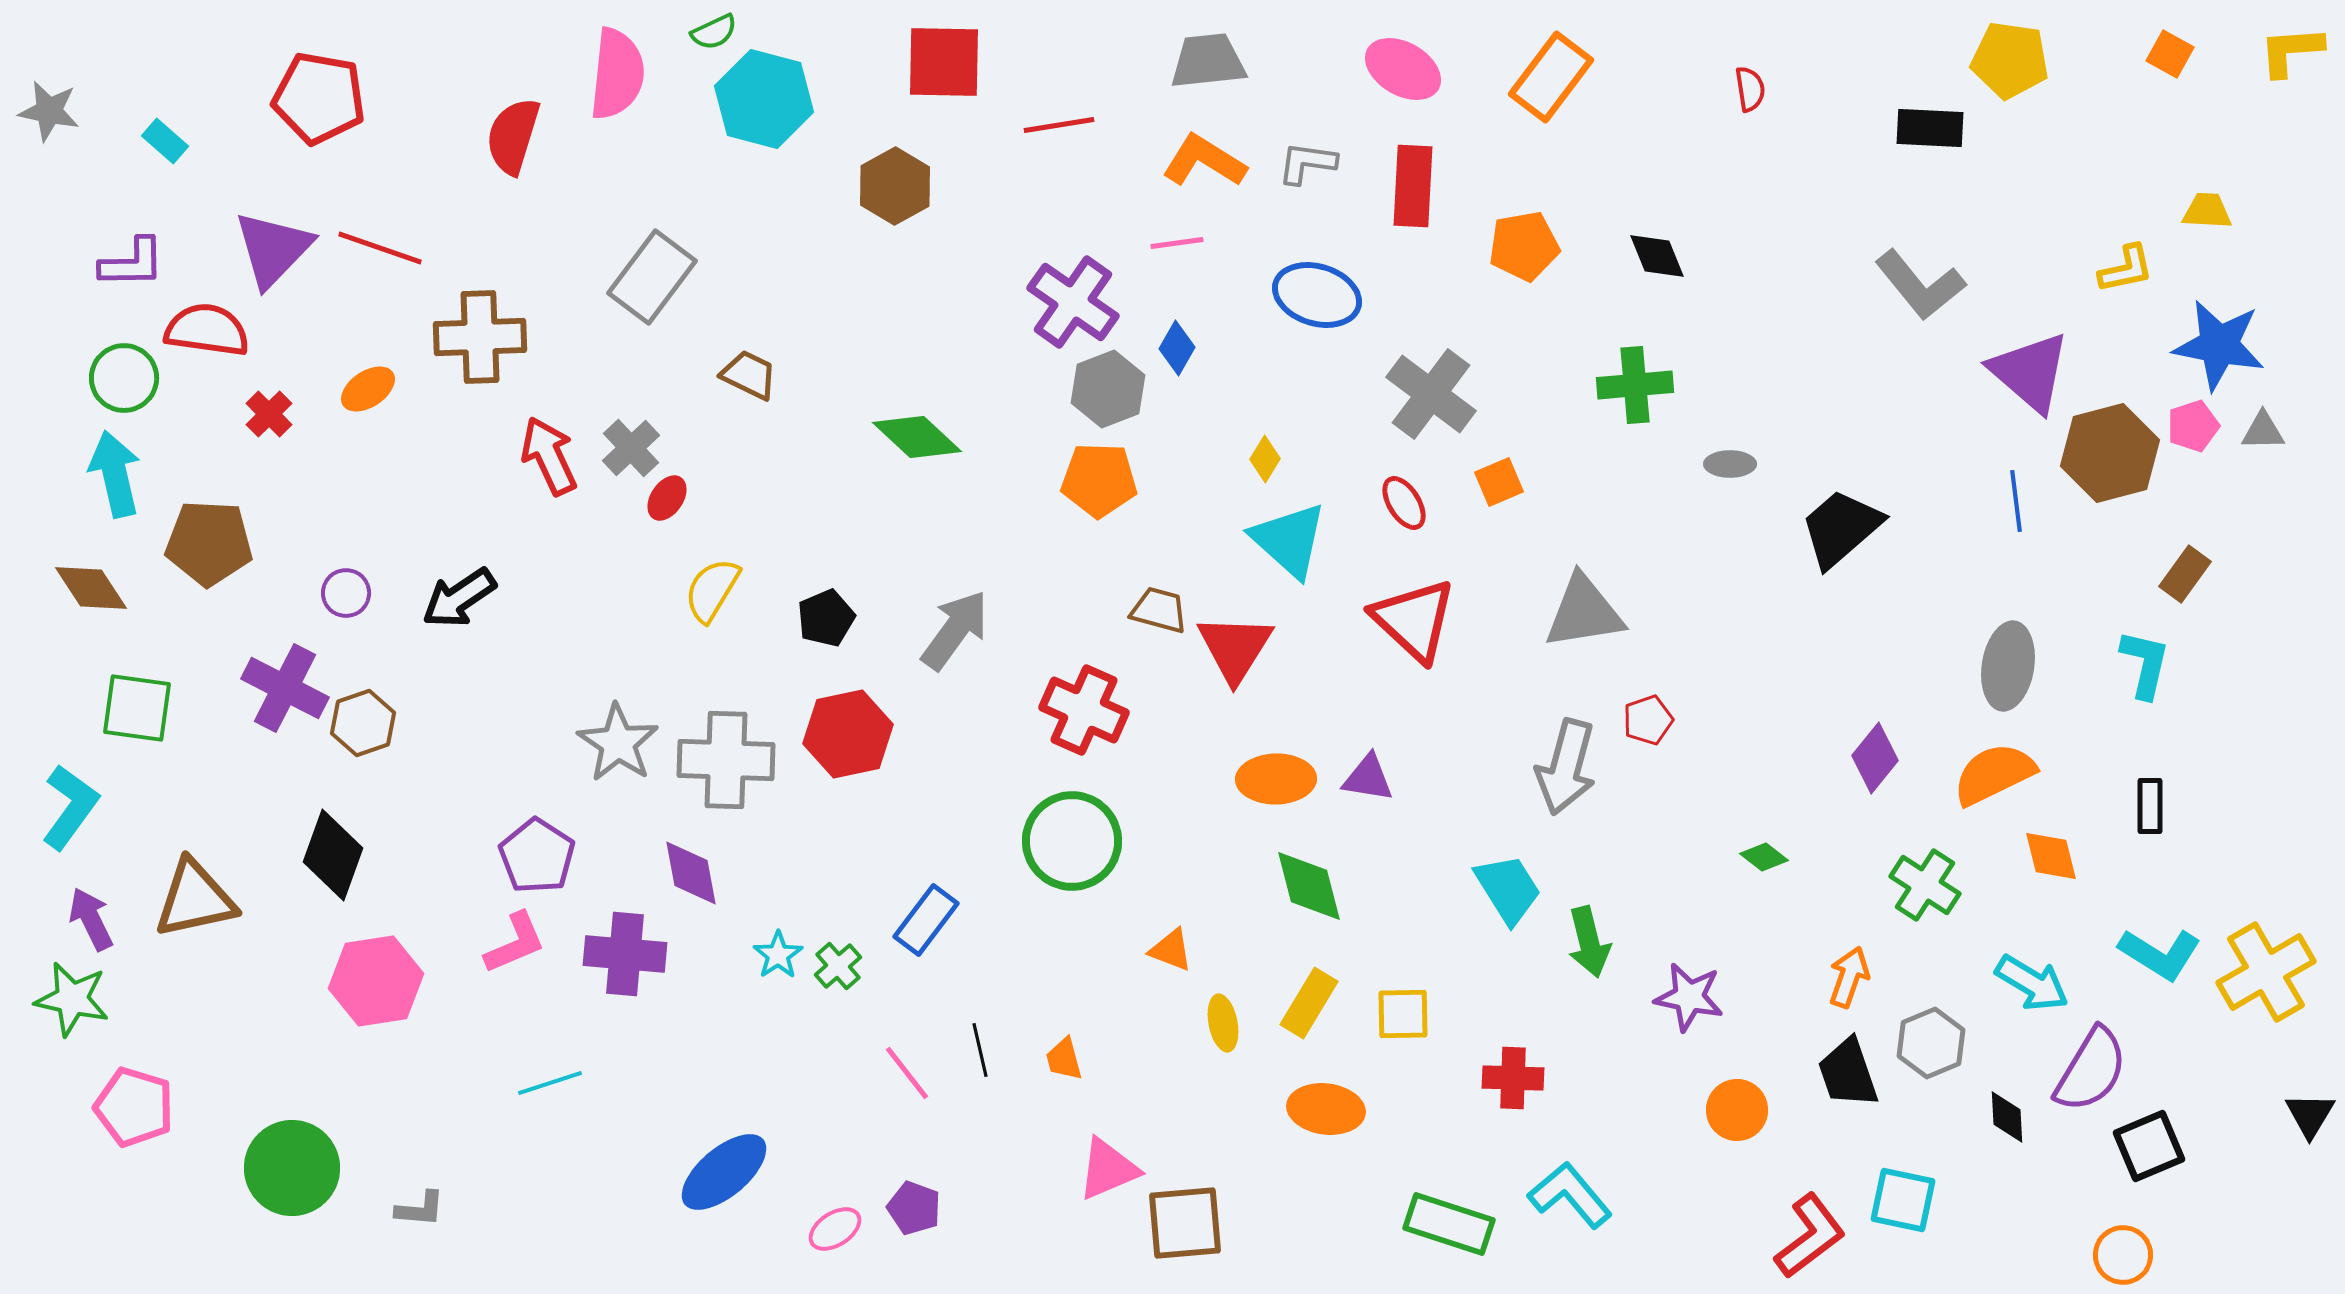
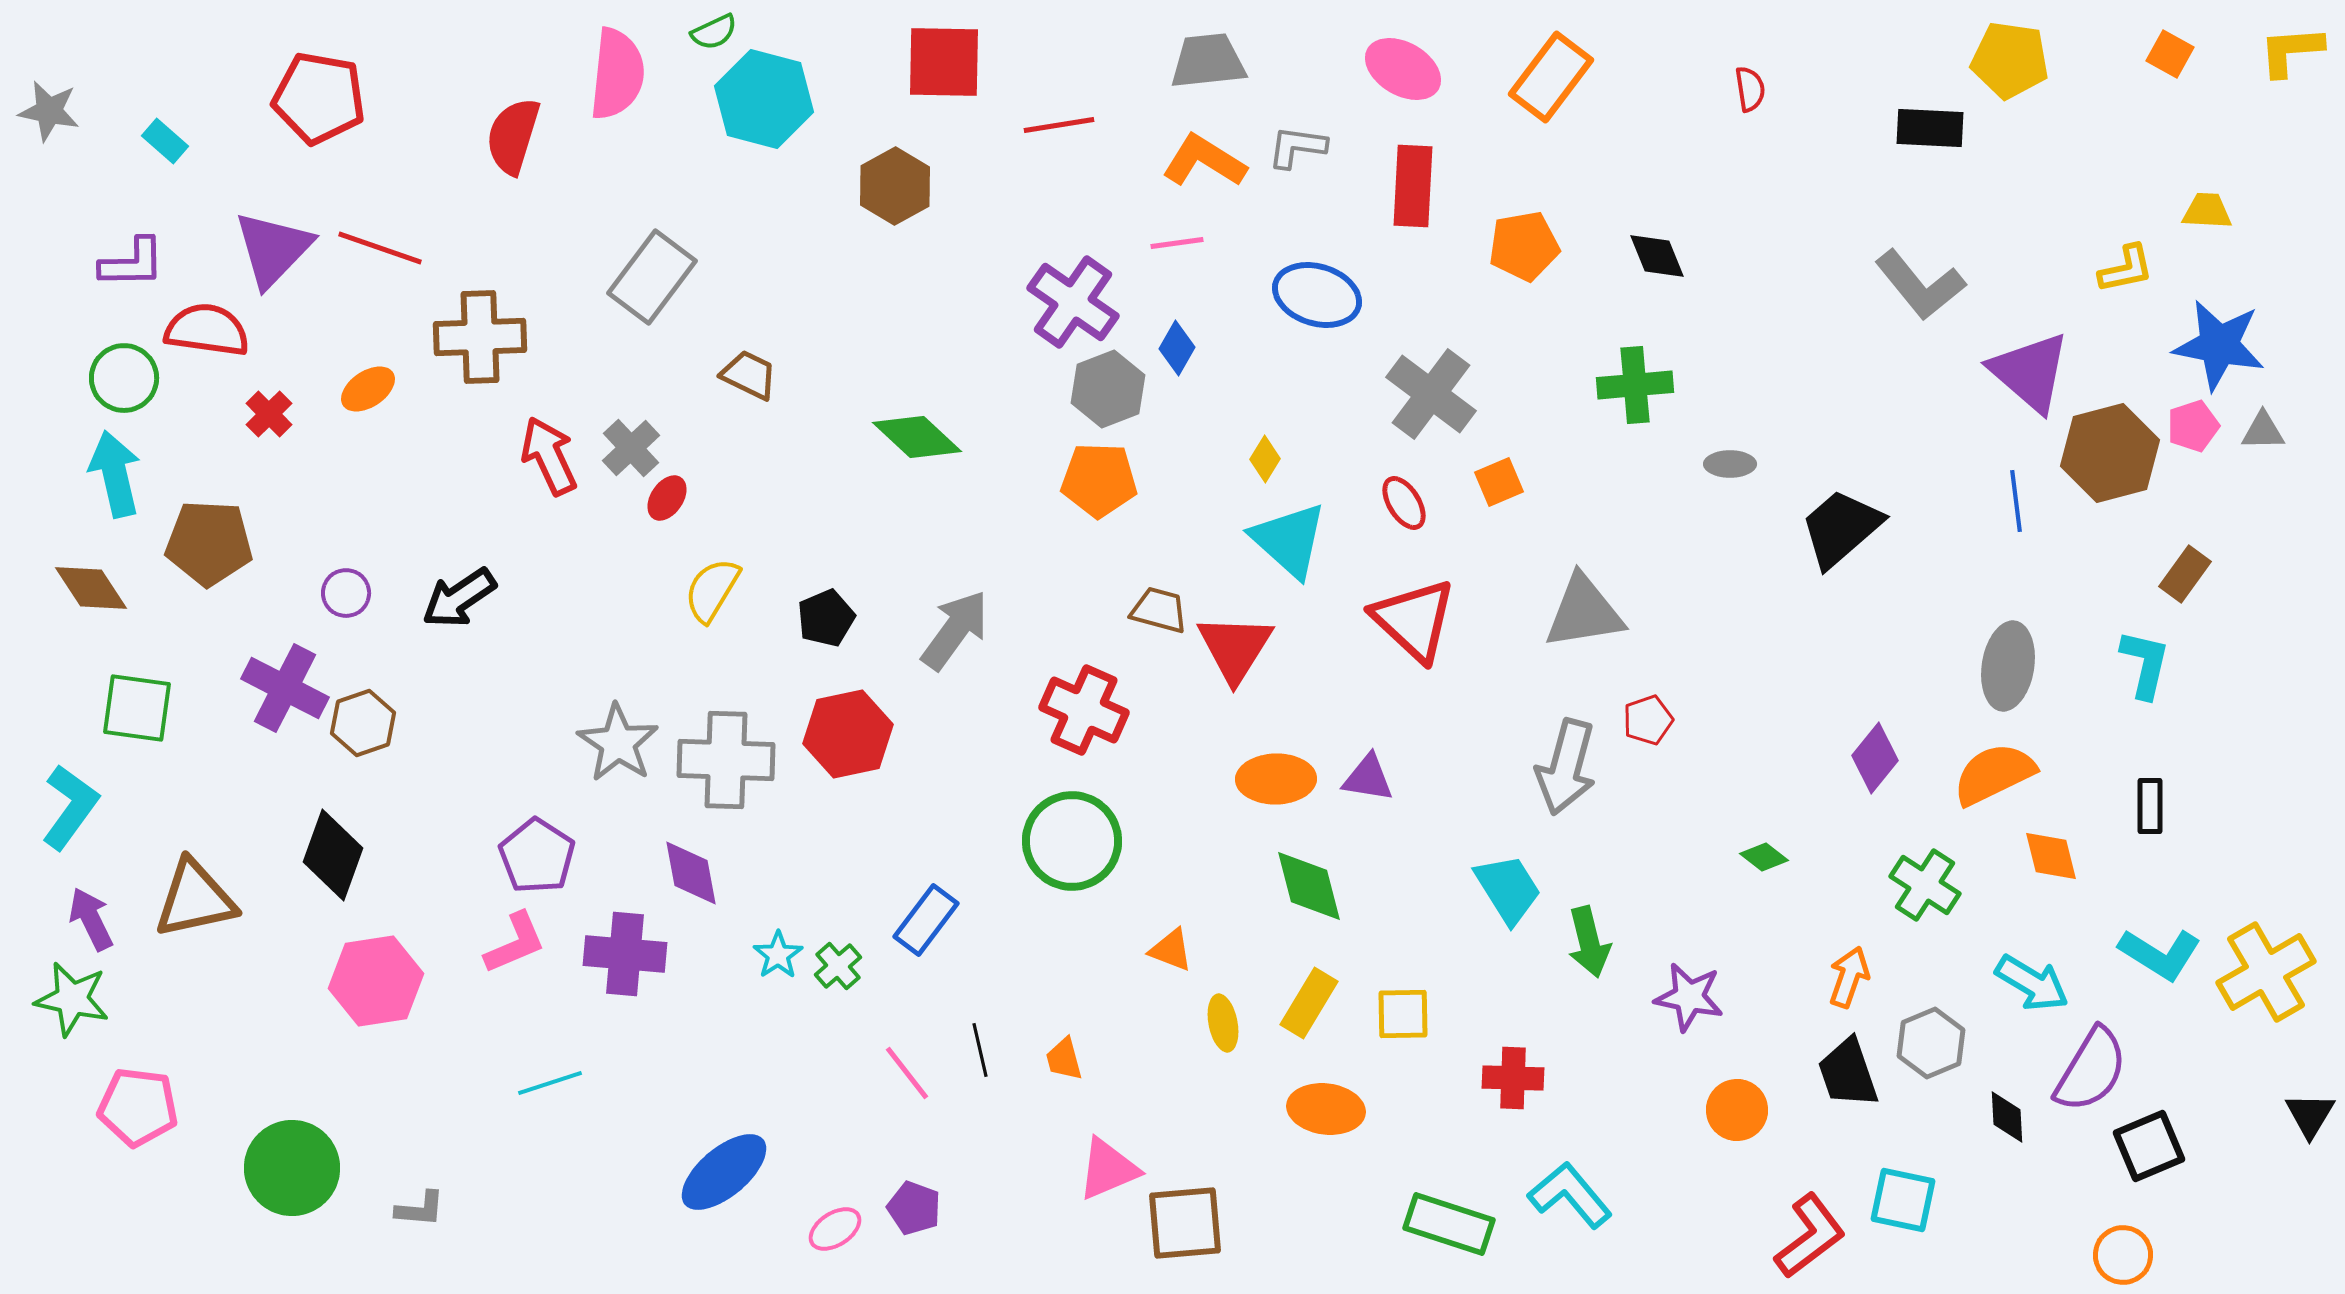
gray L-shape at (1307, 163): moved 10 px left, 16 px up
pink pentagon at (134, 1107): moved 4 px right; rotated 10 degrees counterclockwise
